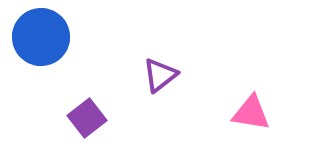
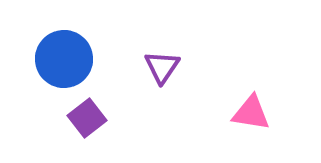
blue circle: moved 23 px right, 22 px down
purple triangle: moved 2 px right, 8 px up; rotated 18 degrees counterclockwise
